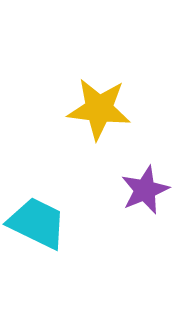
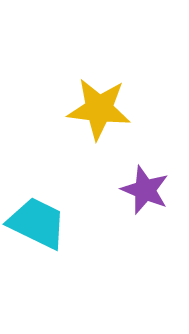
purple star: rotated 27 degrees counterclockwise
